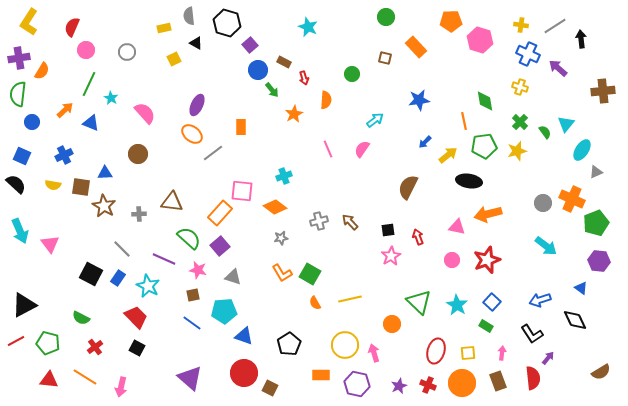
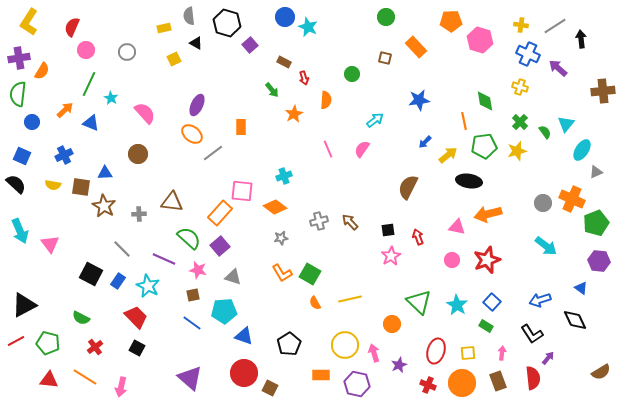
blue circle at (258, 70): moved 27 px right, 53 px up
blue rectangle at (118, 278): moved 3 px down
purple star at (399, 386): moved 21 px up
